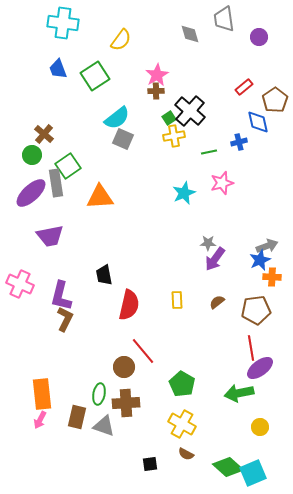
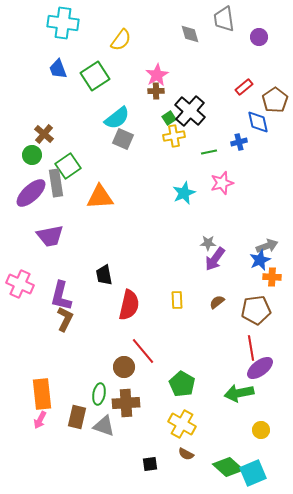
yellow circle at (260, 427): moved 1 px right, 3 px down
